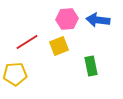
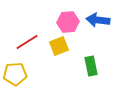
pink hexagon: moved 1 px right, 3 px down
